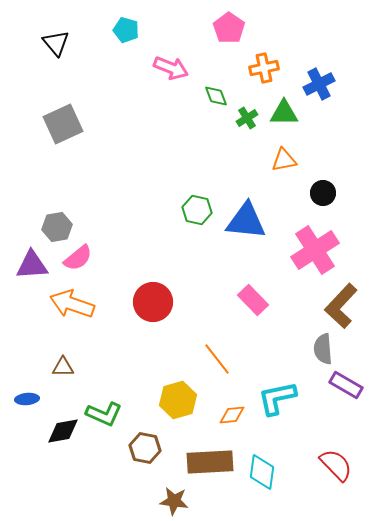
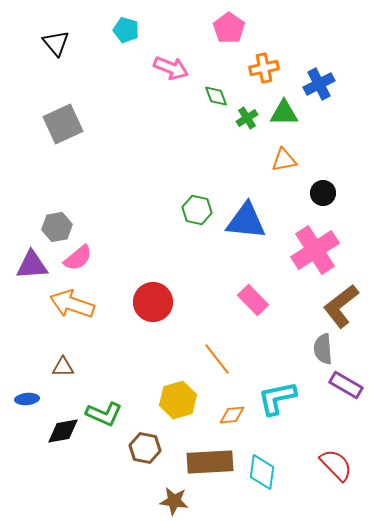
brown L-shape: rotated 9 degrees clockwise
